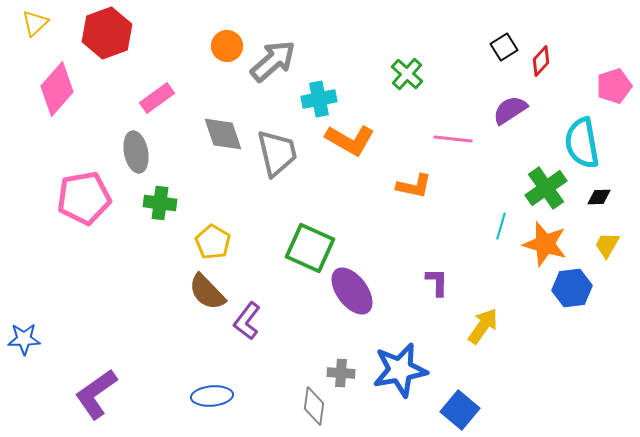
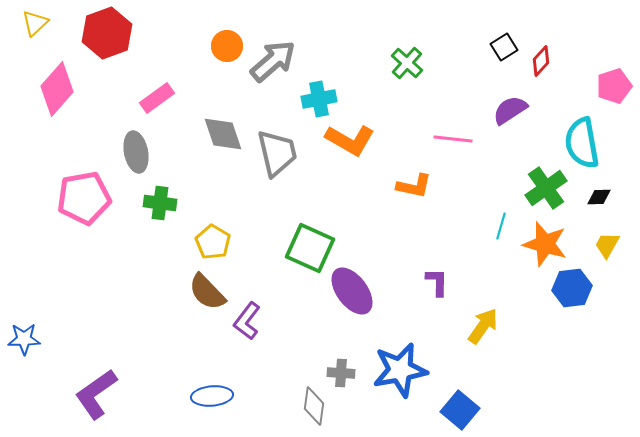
green cross at (407, 74): moved 11 px up
